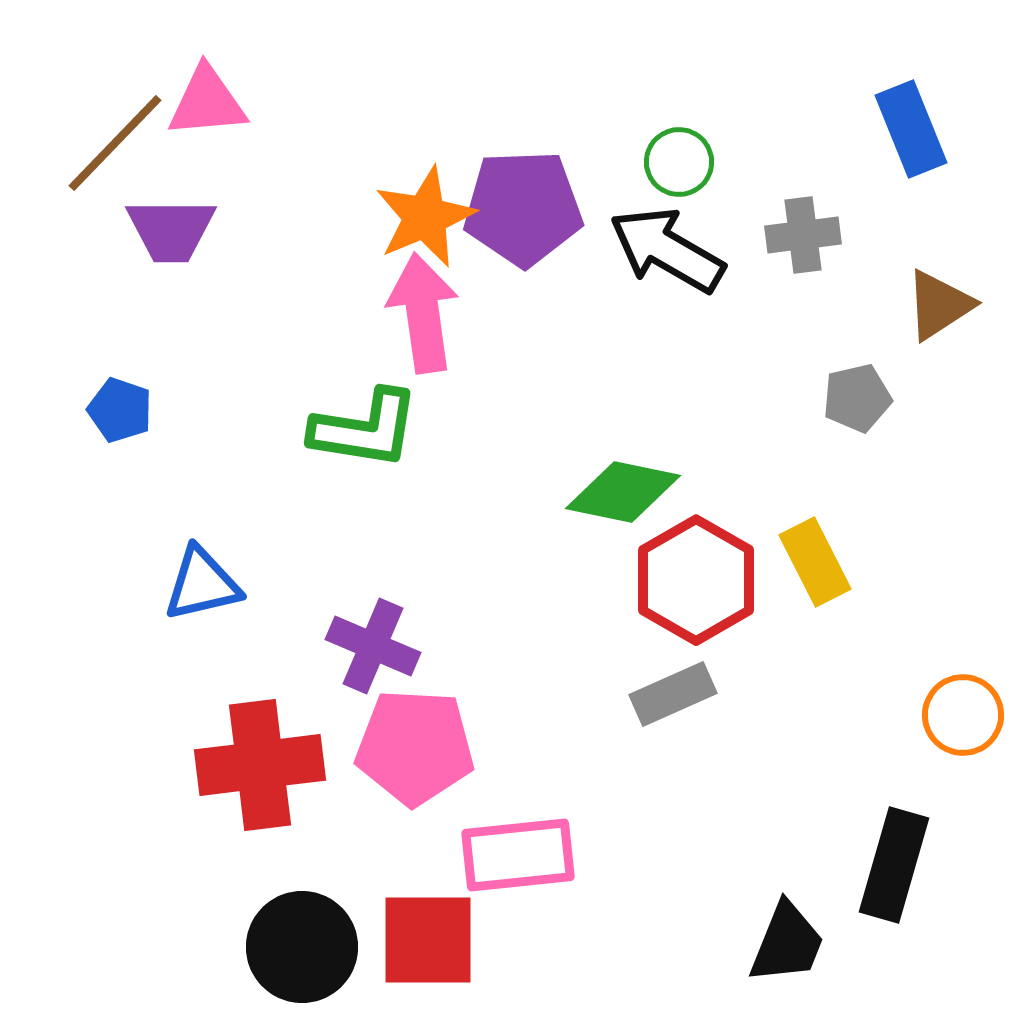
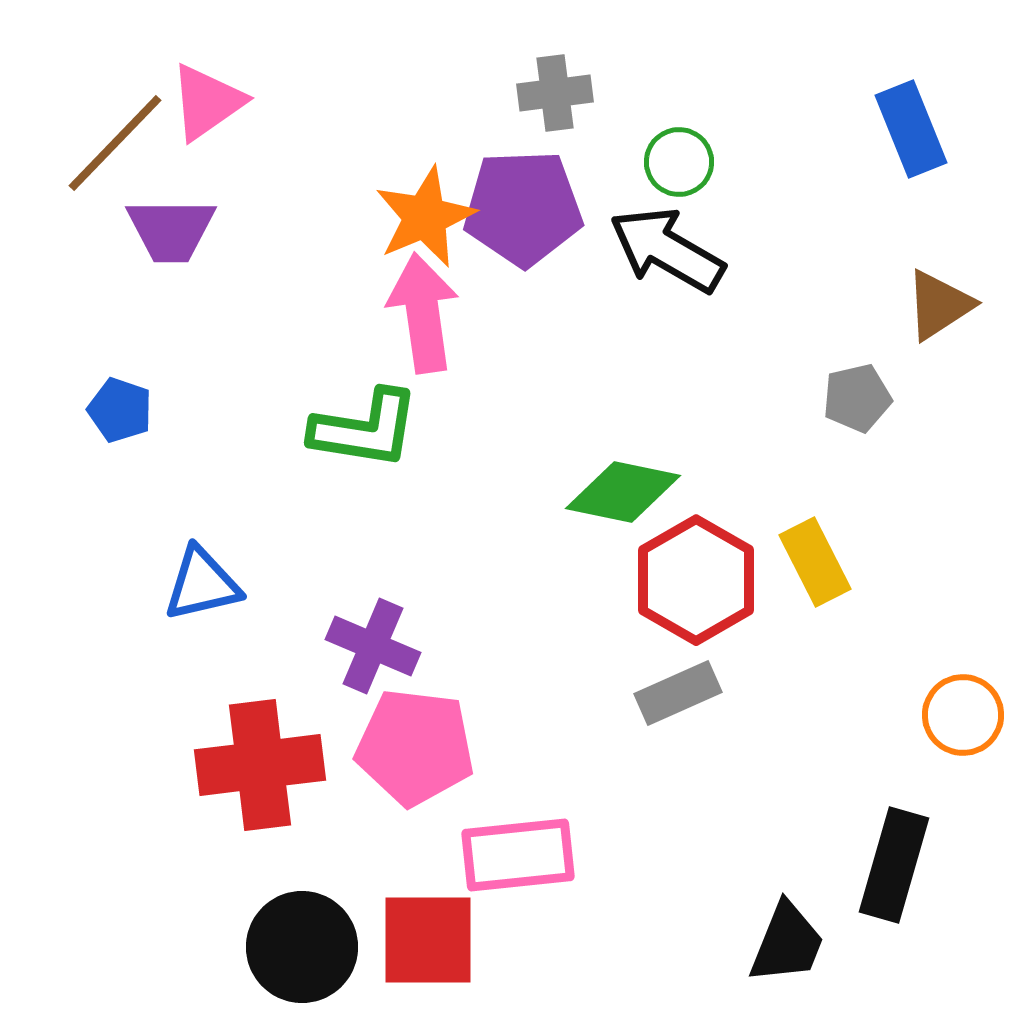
pink triangle: rotated 30 degrees counterclockwise
gray cross: moved 248 px left, 142 px up
gray rectangle: moved 5 px right, 1 px up
pink pentagon: rotated 4 degrees clockwise
